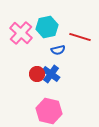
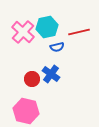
pink cross: moved 2 px right, 1 px up
red line: moved 1 px left, 5 px up; rotated 30 degrees counterclockwise
blue semicircle: moved 1 px left, 3 px up
red circle: moved 5 px left, 5 px down
pink hexagon: moved 23 px left
